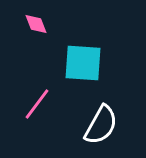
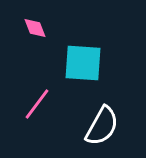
pink diamond: moved 1 px left, 4 px down
white semicircle: moved 1 px right, 1 px down
